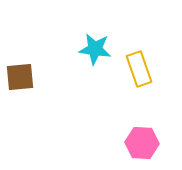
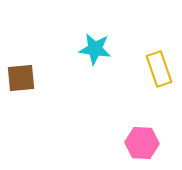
yellow rectangle: moved 20 px right
brown square: moved 1 px right, 1 px down
